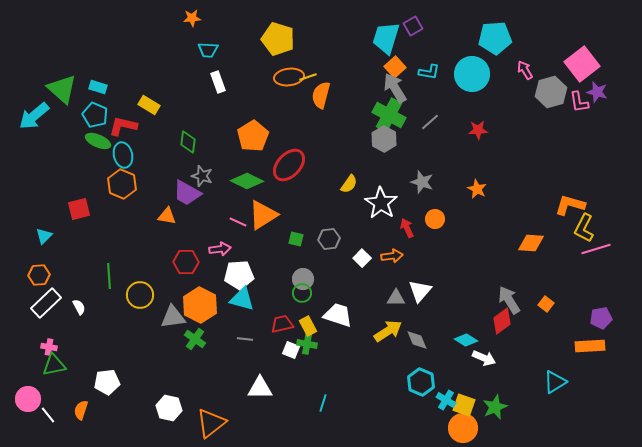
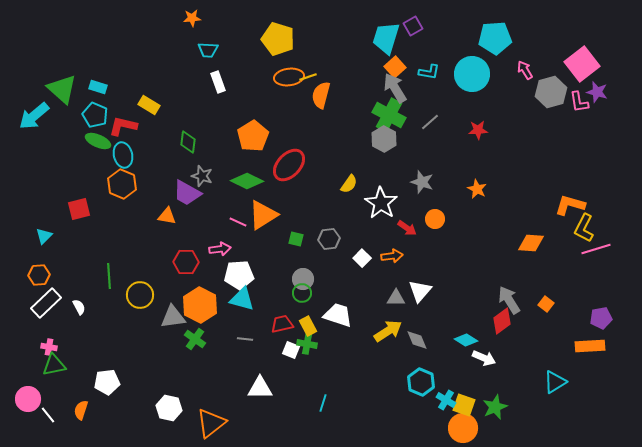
red arrow at (407, 228): rotated 150 degrees clockwise
